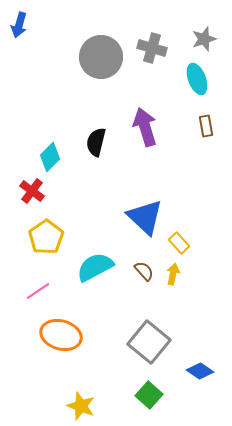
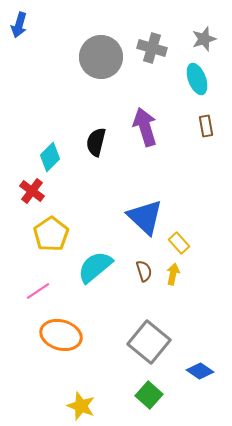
yellow pentagon: moved 5 px right, 3 px up
cyan semicircle: rotated 12 degrees counterclockwise
brown semicircle: rotated 25 degrees clockwise
